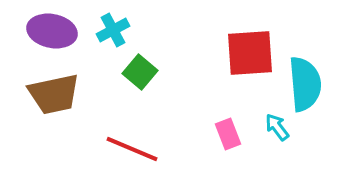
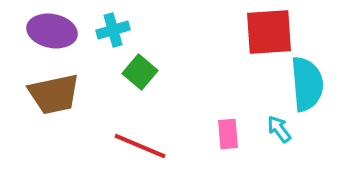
cyan cross: rotated 12 degrees clockwise
red square: moved 19 px right, 21 px up
cyan semicircle: moved 2 px right
cyan arrow: moved 2 px right, 2 px down
pink rectangle: rotated 16 degrees clockwise
red line: moved 8 px right, 3 px up
